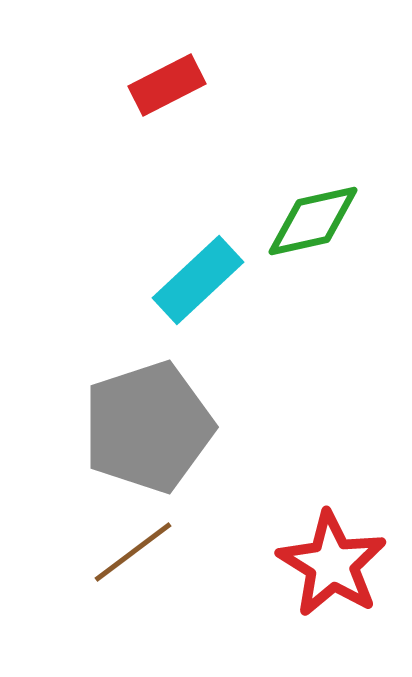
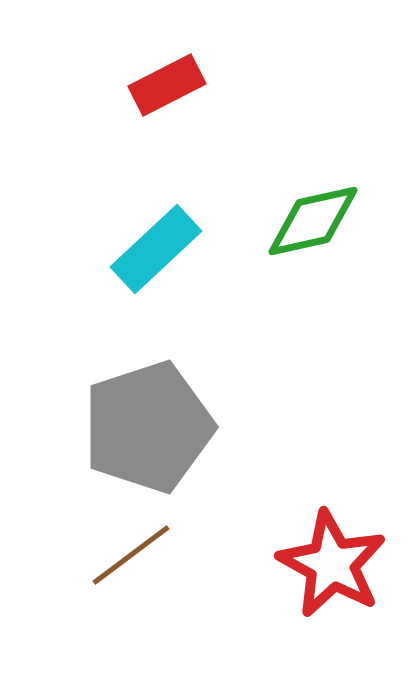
cyan rectangle: moved 42 px left, 31 px up
brown line: moved 2 px left, 3 px down
red star: rotated 3 degrees counterclockwise
